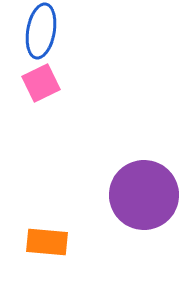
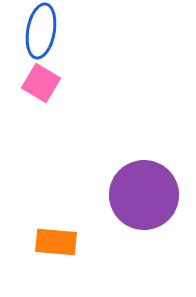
pink square: rotated 33 degrees counterclockwise
orange rectangle: moved 9 px right
